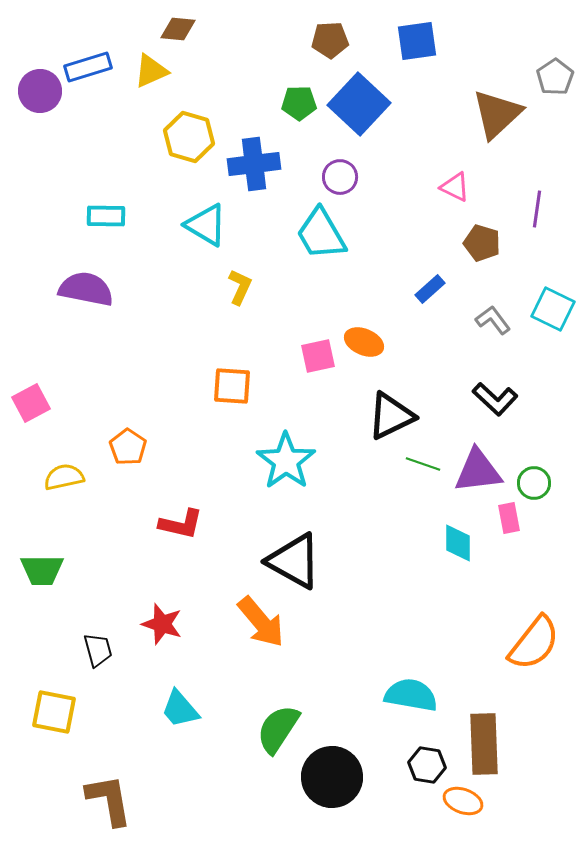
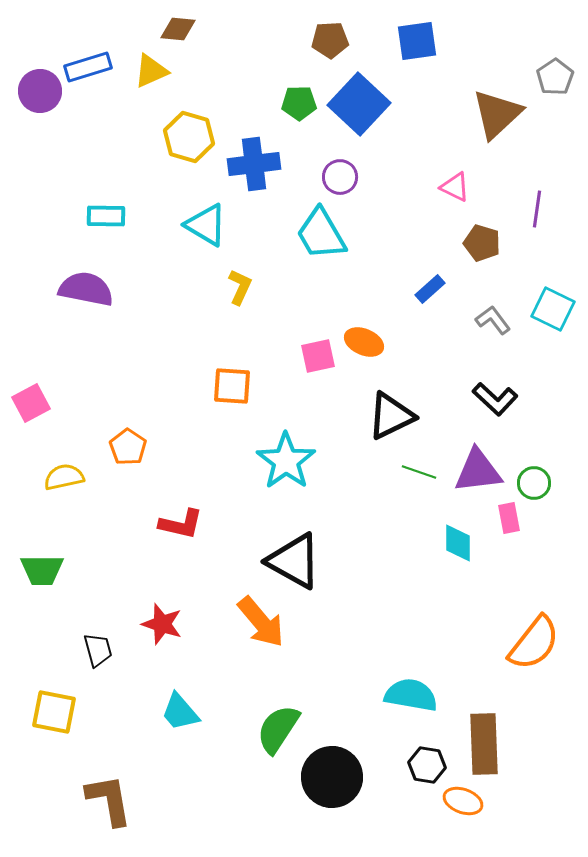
green line at (423, 464): moved 4 px left, 8 px down
cyan trapezoid at (180, 709): moved 3 px down
